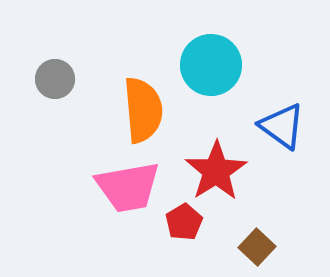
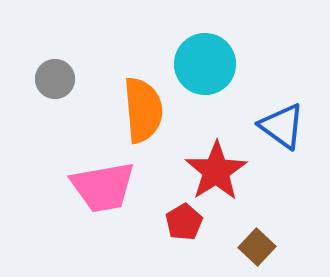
cyan circle: moved 6 px left, 1 px up
pink trapezoid: moved 25 px left
